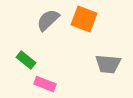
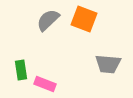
green rectangle: moved 5 px left, 10 px down; rotated 42 degrees clockwise
